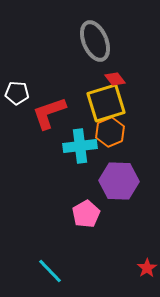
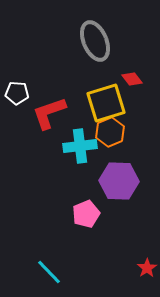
red diamond: moved 17 px right
pink pentagon: rotated 8 degrees clockwise
cyan line: moved 1 px left, 1 px down
